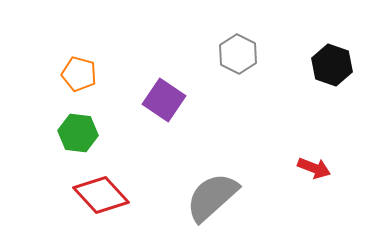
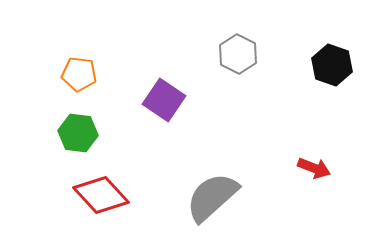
orange pentagon: rotated 8 degrees counterclockwise
